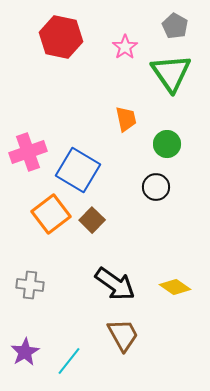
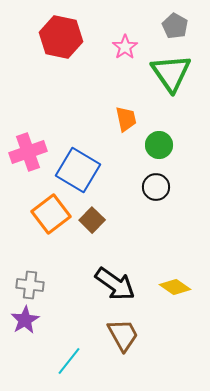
green circle: moved 8 px left, 1 px down
purple star: moved 32 px up
